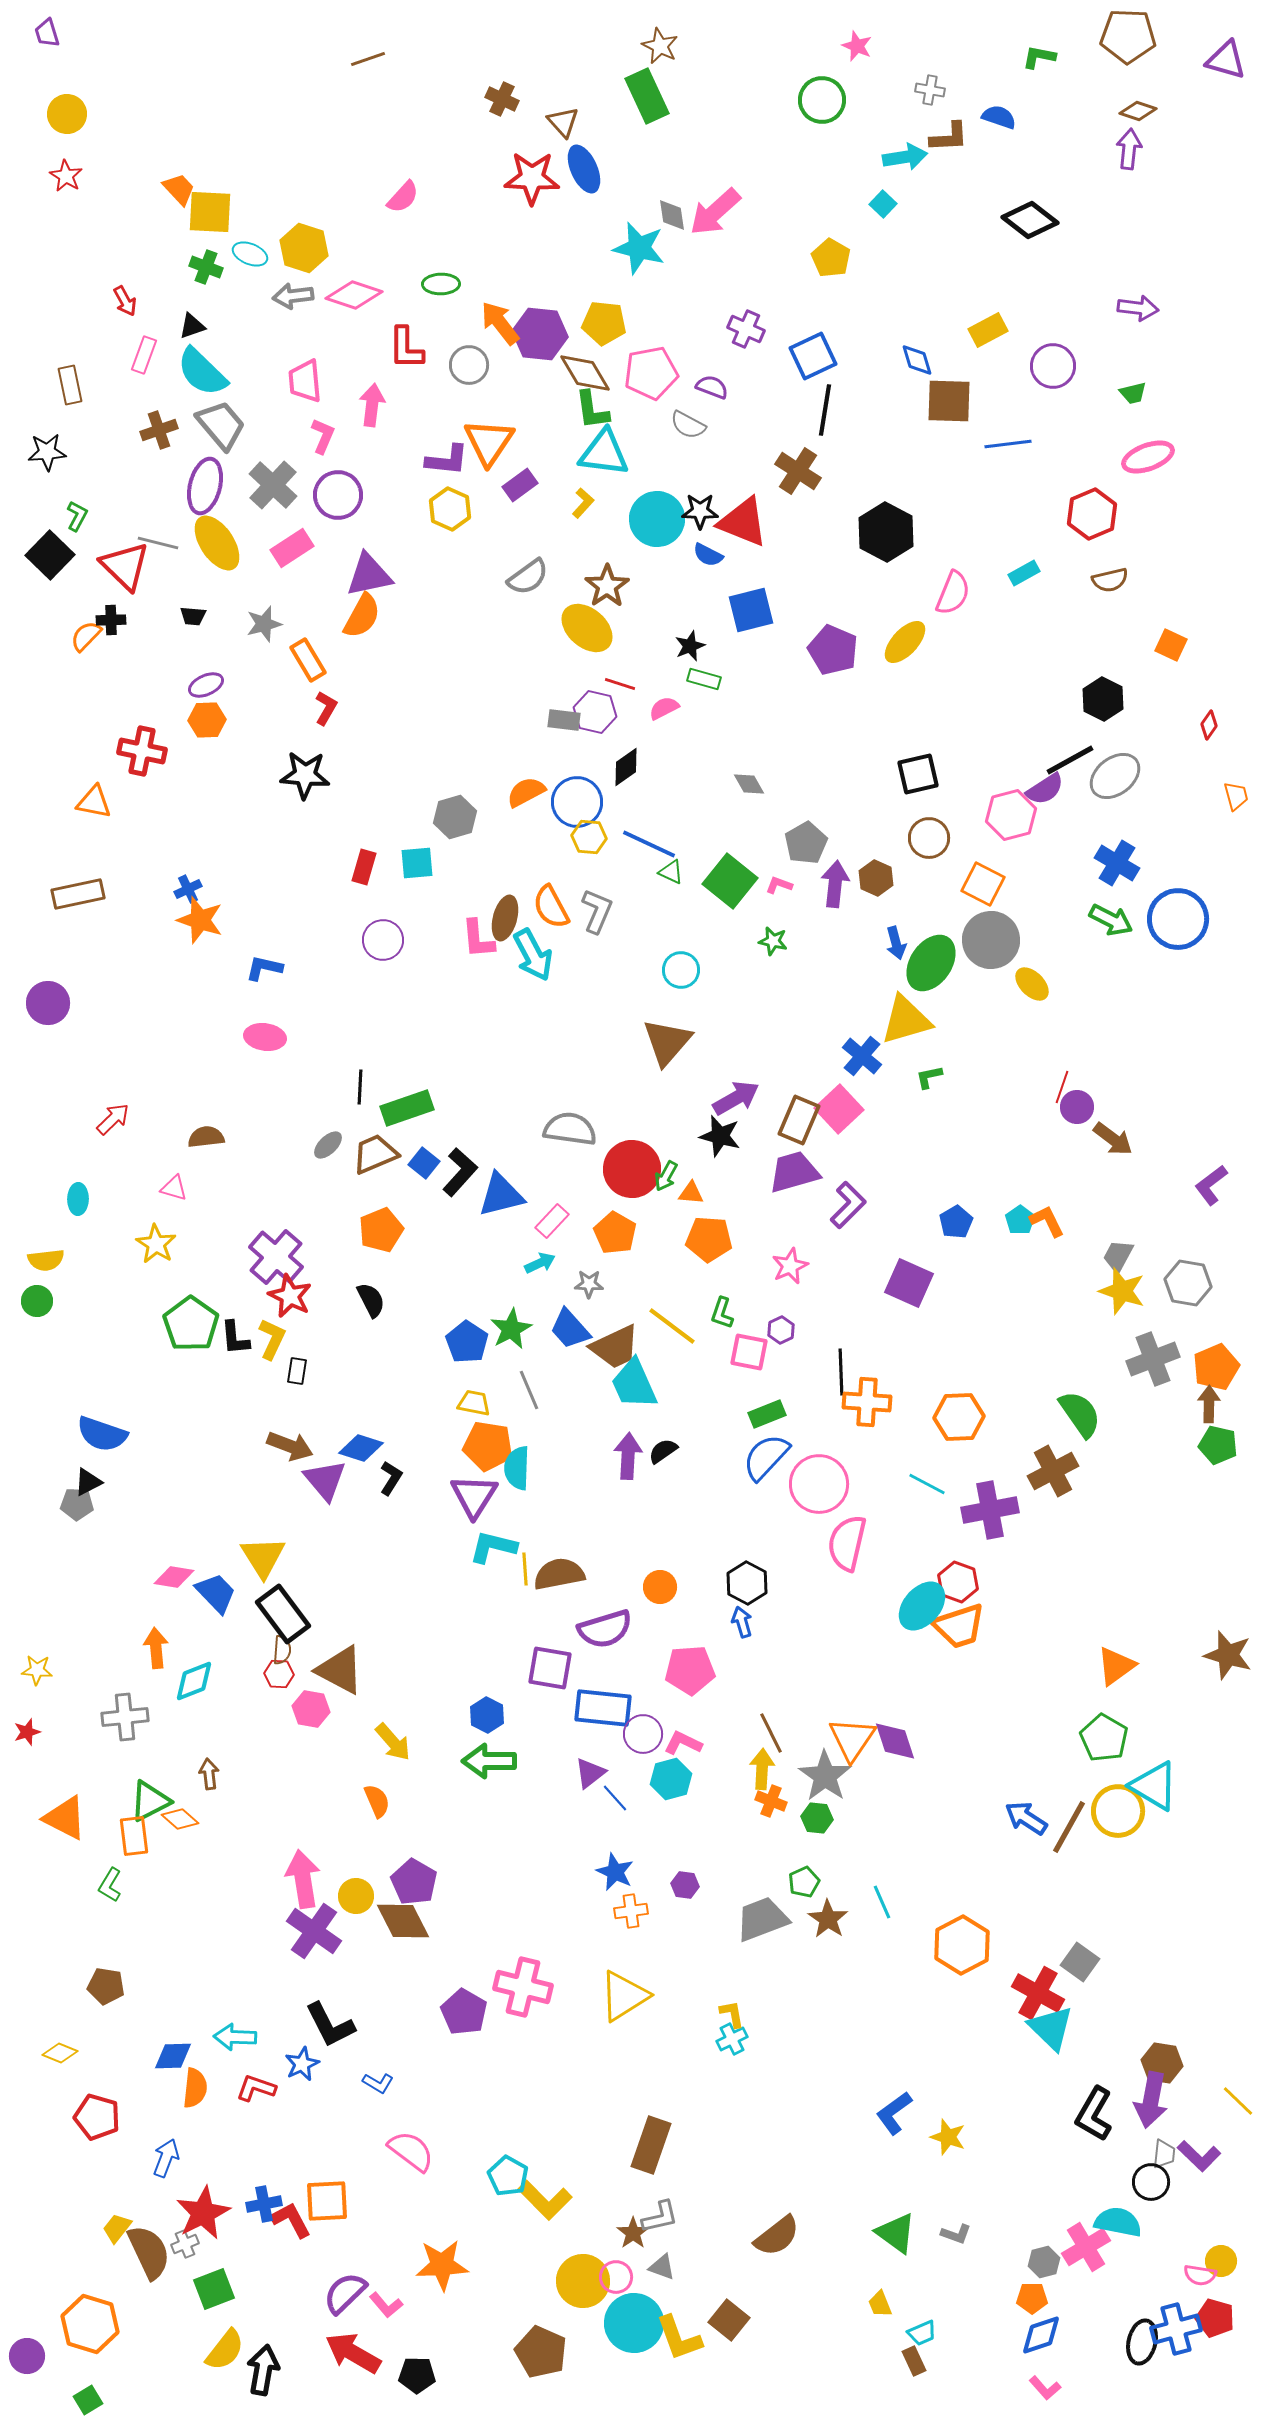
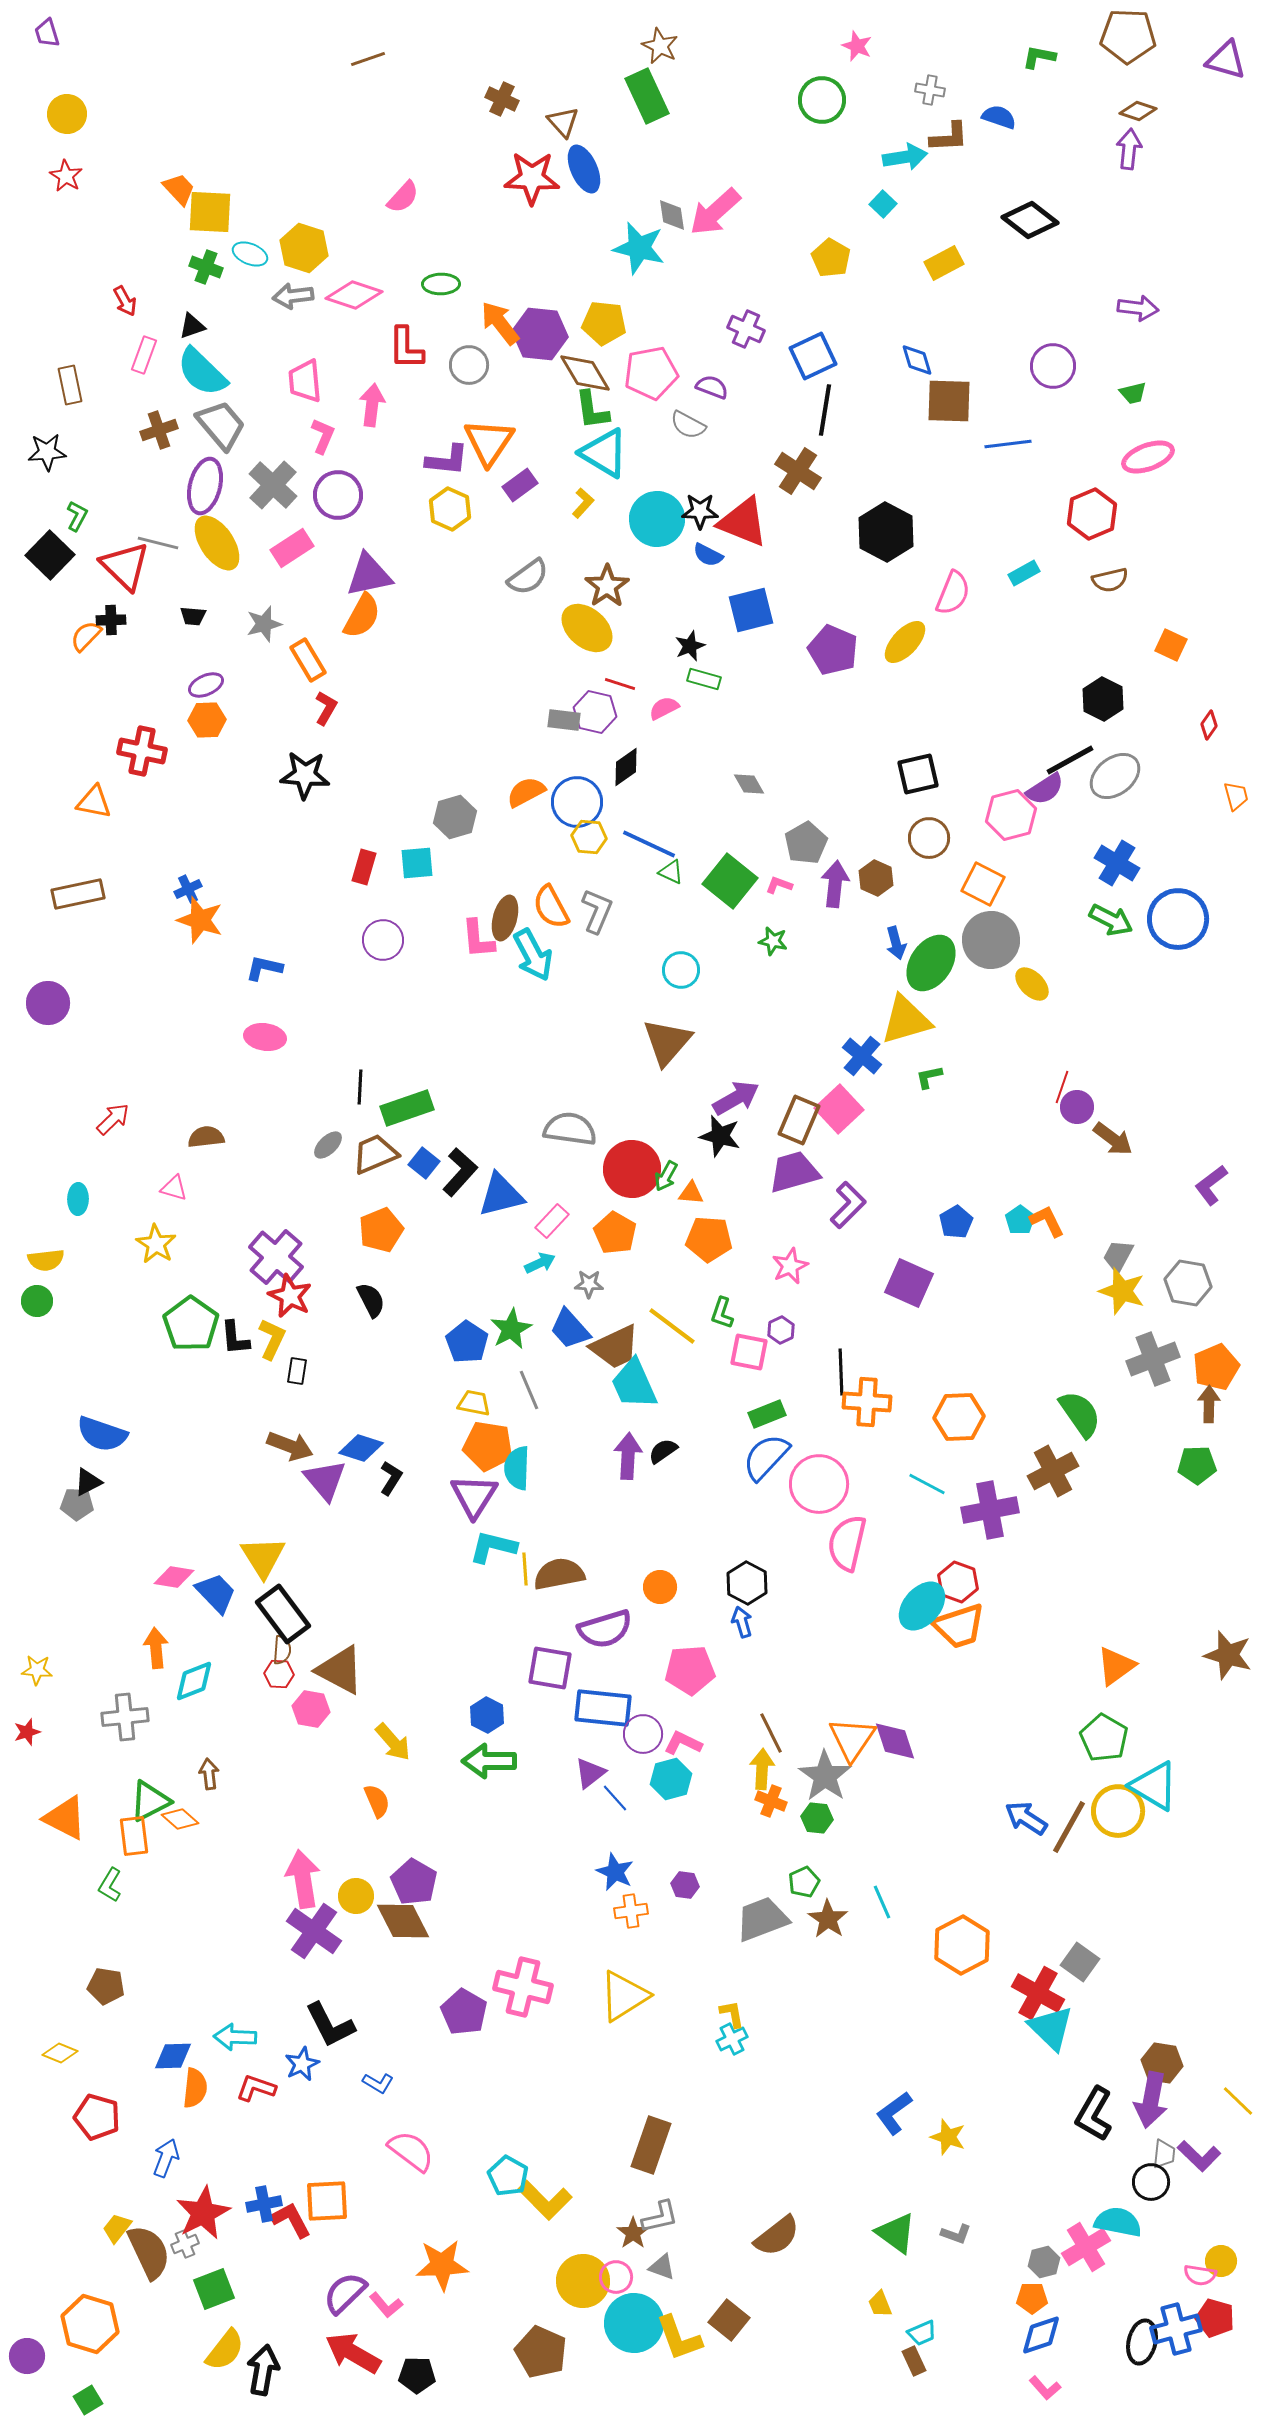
yellow rectangle at (988, 330): moved 44 px left, 67 px up
cyan triangle at (604, 453): rotated 24 degrees clockwise
green pentagon at (1218, 1445): moved 21 px left, 20 px down; rotated 15 degrees counterclockwise
